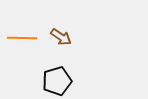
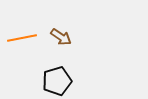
orange line: rotated 12 degrees counterclockwise
